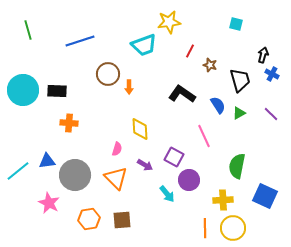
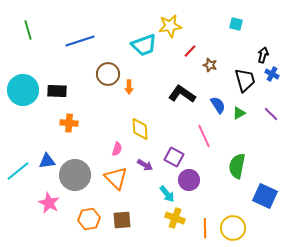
yellow star: moved 1 px right, 4 px down
red line: rotated 16 degrees clockwise
black trapezoid: moved 5 px right
yellow cross: moved 48 px left, 18 px down; rotated 24 degrees clockwise
